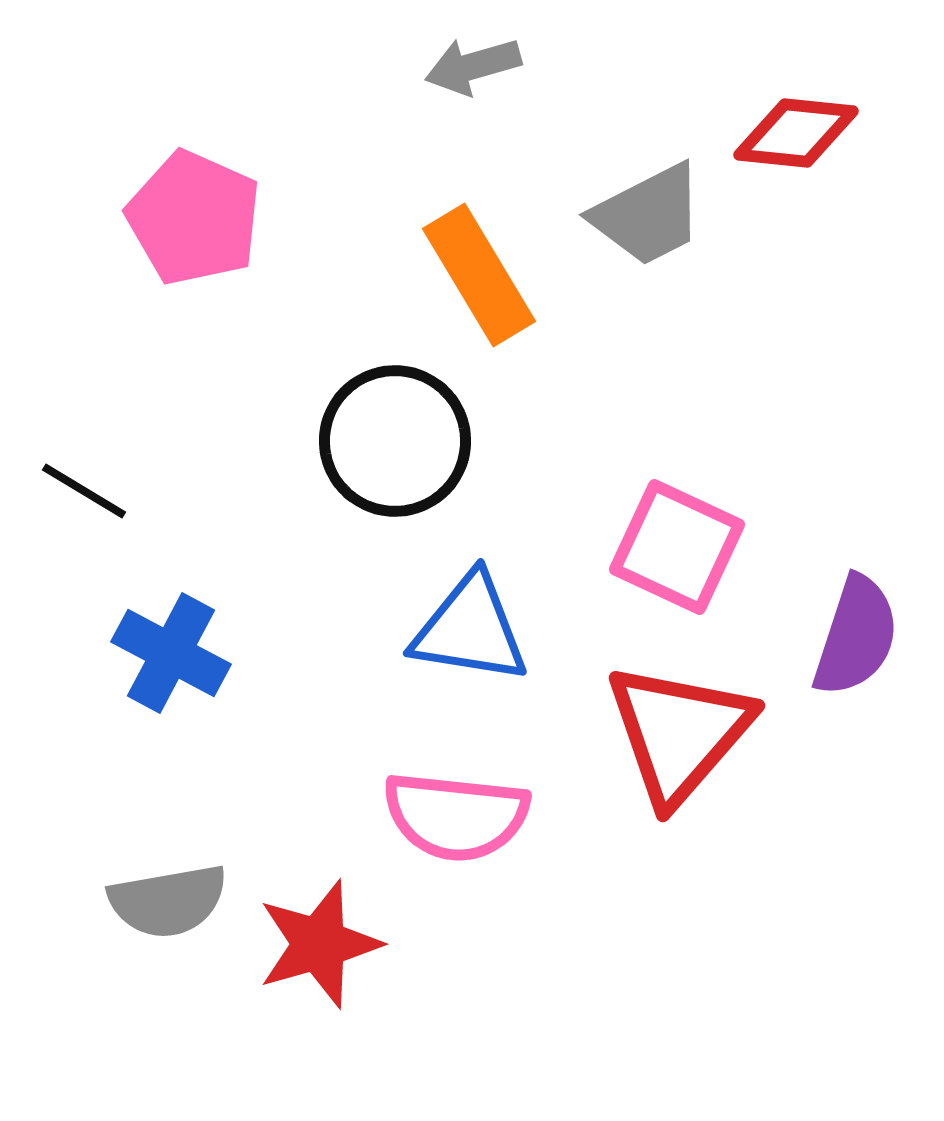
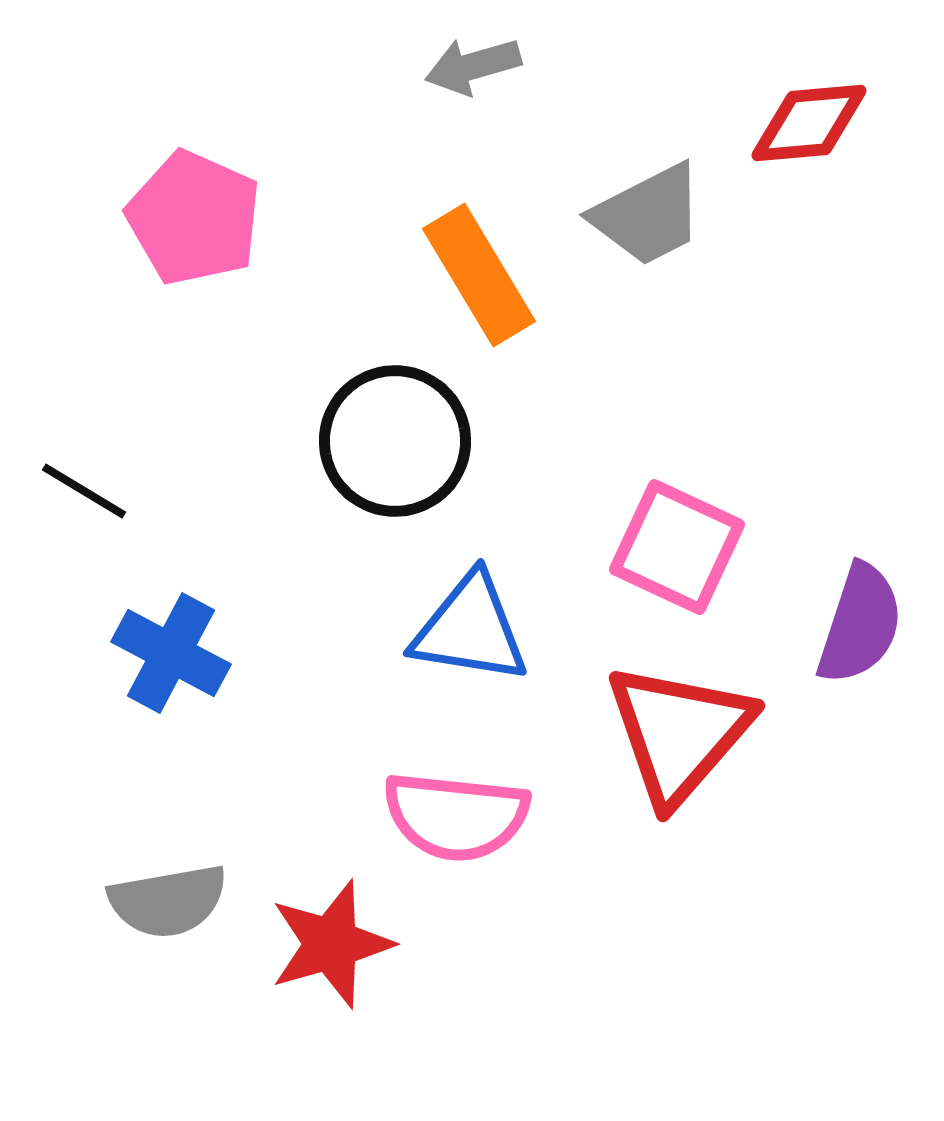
red diamond: moved 13 px right, 10 px up; rotated 11 degrees counterclockwise
purple semicircle: moved 4 px right, 12 px up
red star: moved 12 px right
